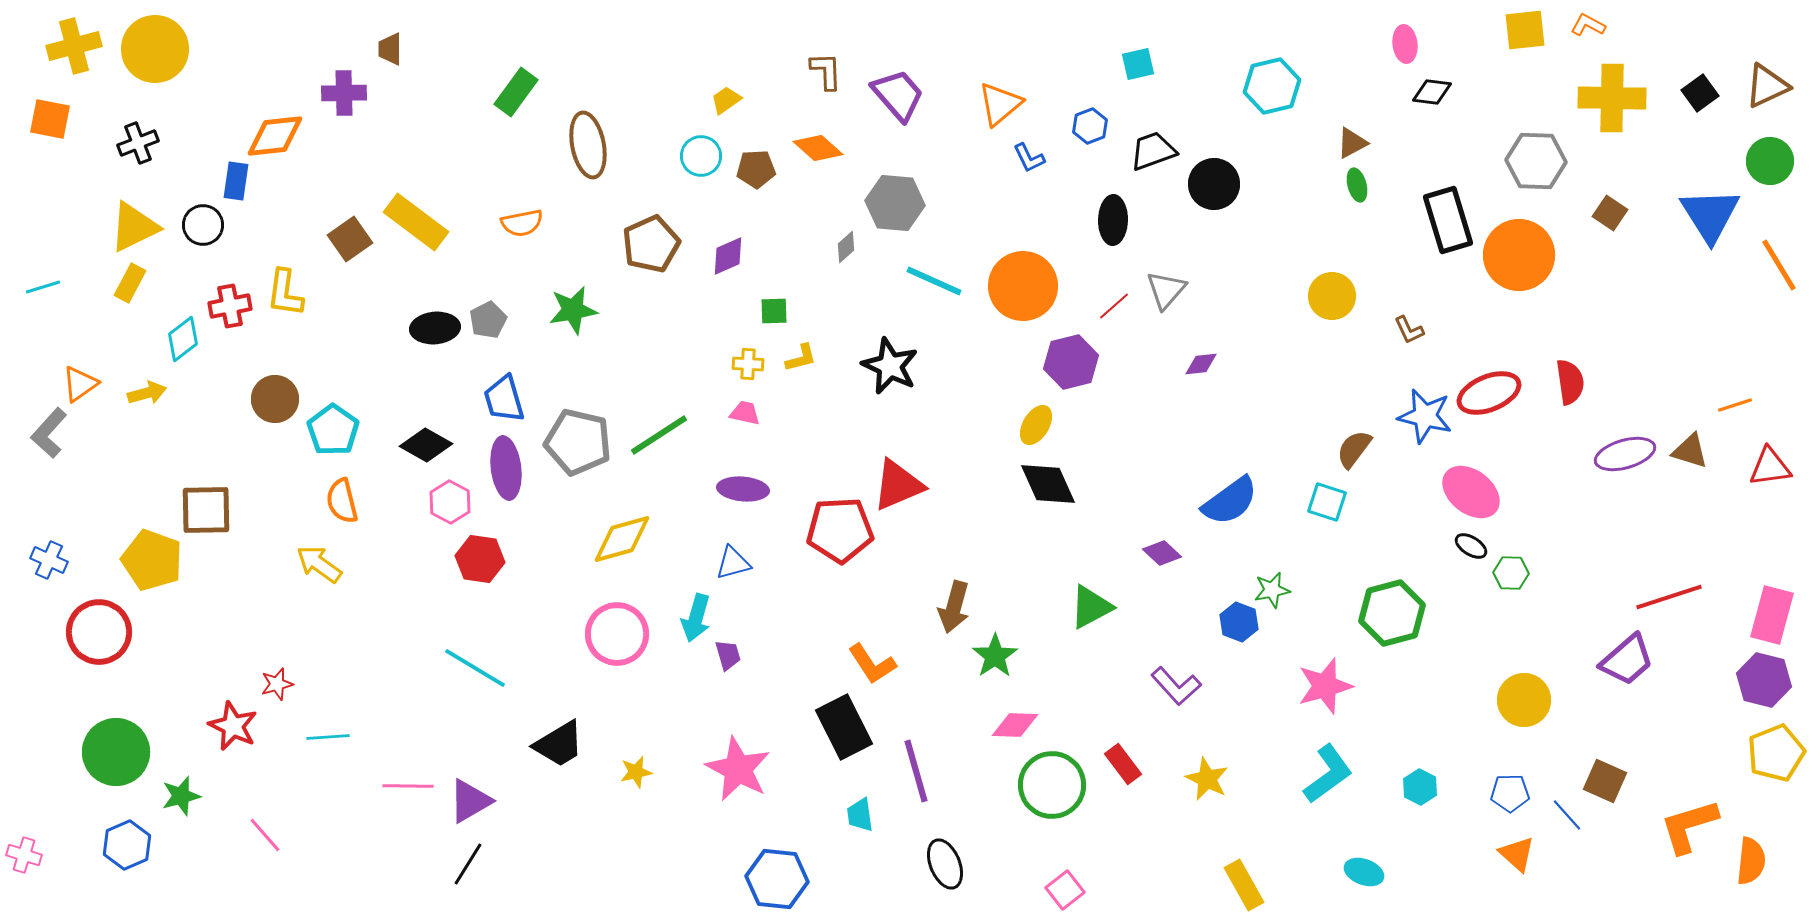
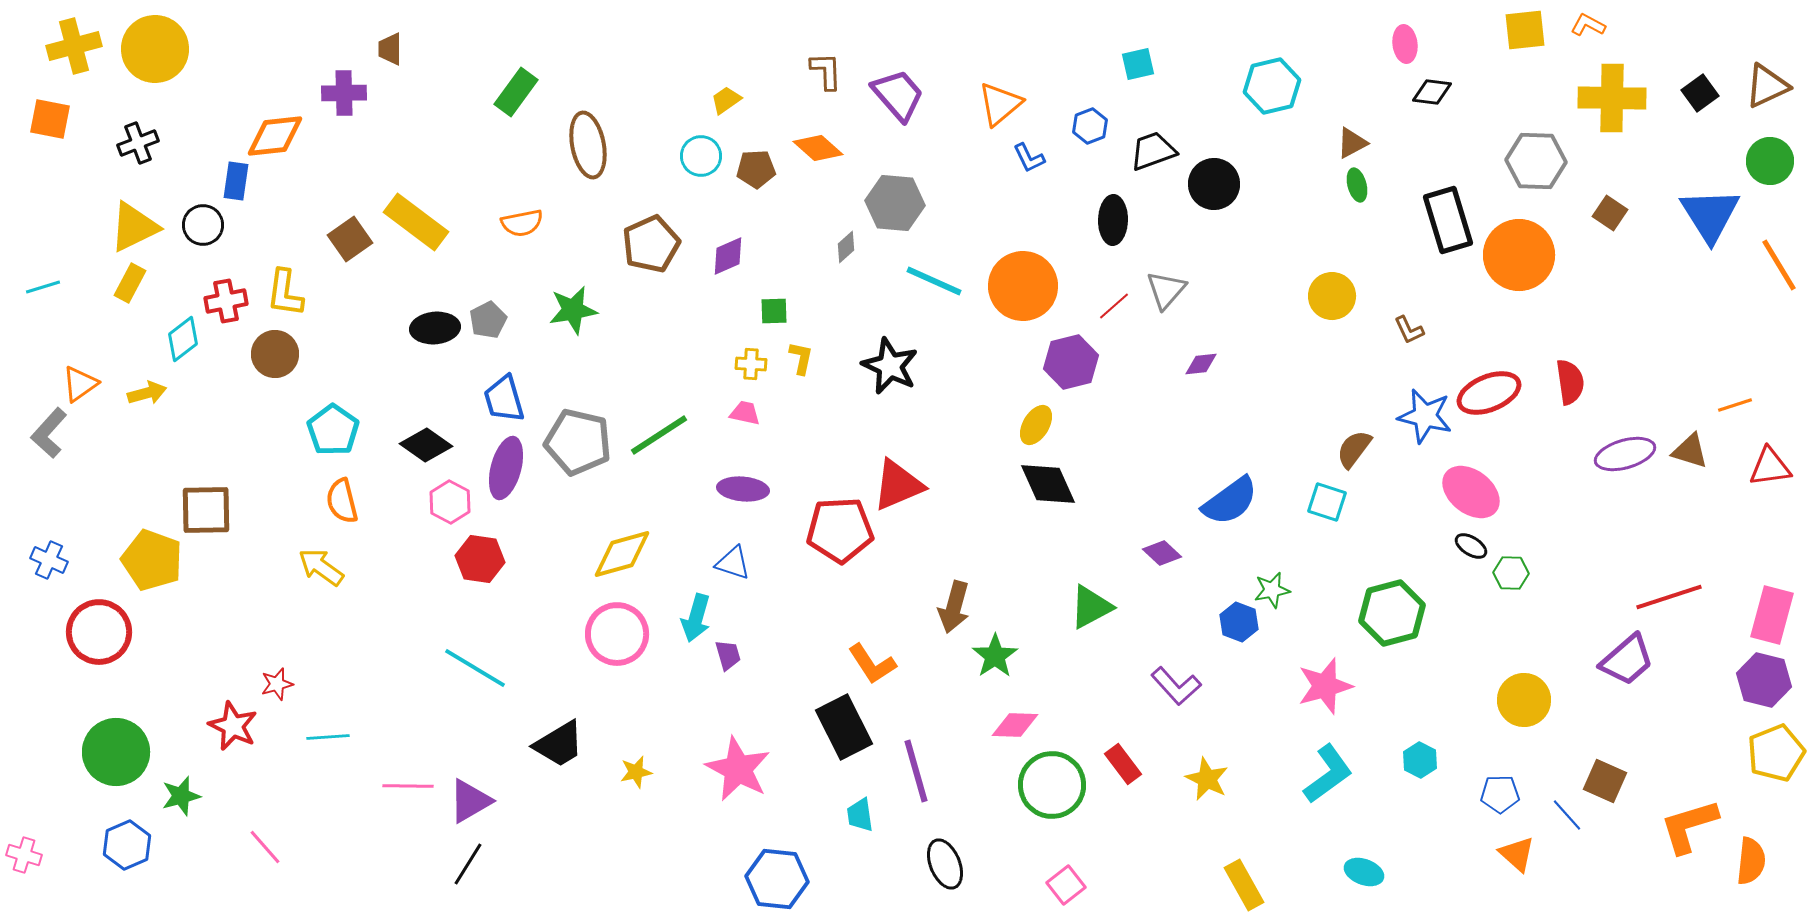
red cross at (230, 306): moved 4 px left, 5 px up
yellow L-shape at (801, 358): rotated 64 degrees counterclockwise
yellow cross at (748, 364): moved 3 px right
brown circle at (275, 399): moved 45 px up
black diamond at (426, 445): rotated 6 degrees clockwise
purple ellipse at (506, 468): rotated 22 degrees clockwise
yellow diamond at (622, 539): moved 15 px down
blue triangle at (733, 563): rotated 33 degrees clockwise
yellow arrow at (319, 564): moved 2 px right, 3 px down
cyan hexagon at (1420, 787): moved 27 px up
blue pentagon at (1510, 793): moved 10 px left, 1 px down
pink line at (265, 835): moved 12 px down
pink square at (1065, 890): moved 1 px right, 5 px up
